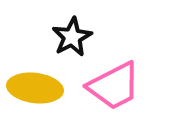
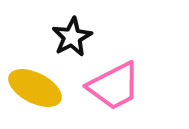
yellow ellipse: rotated 20 degrees clockwise
